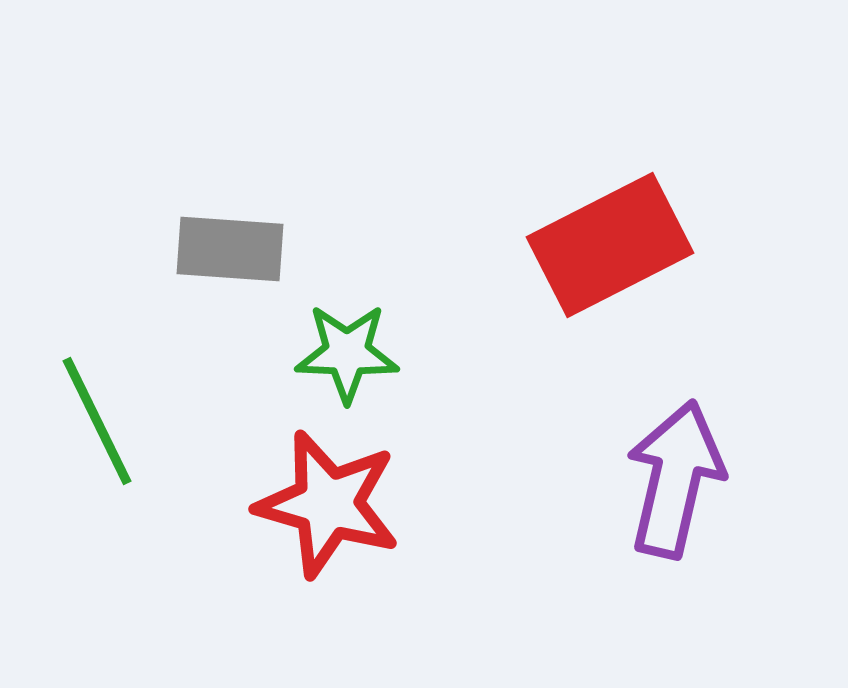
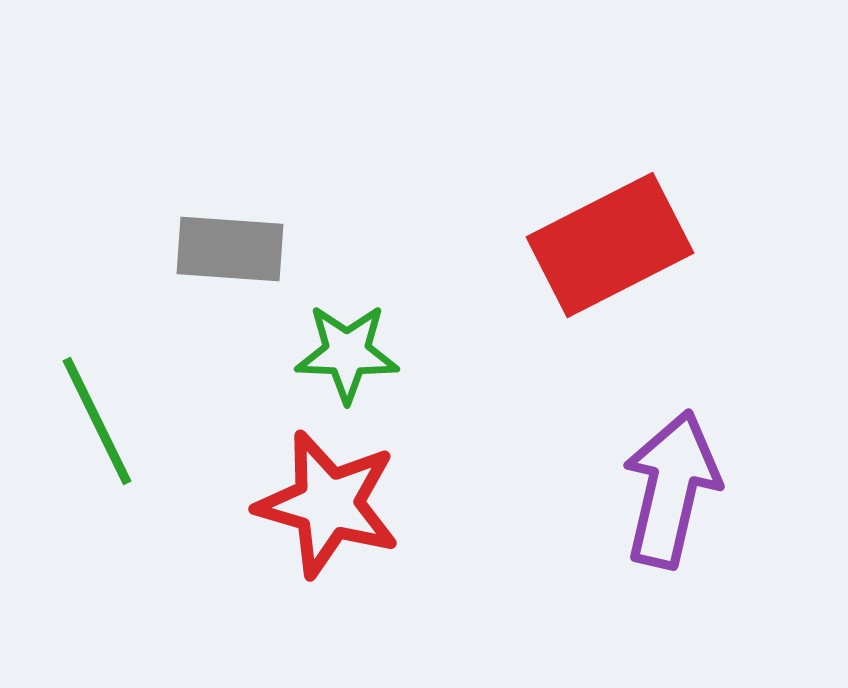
purple arrow: moved 4 px left, 10 px down
